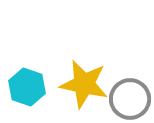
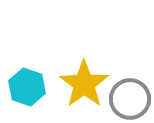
yellow star: rotated 24 degrees clockwise
